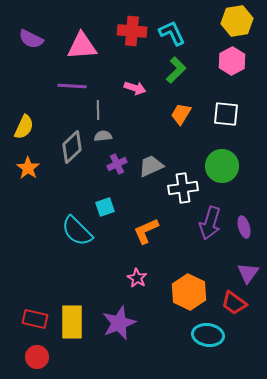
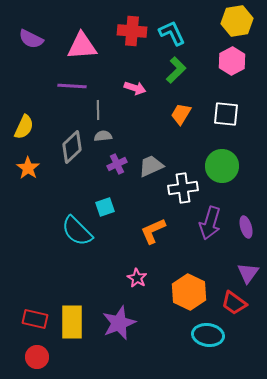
purple ellipse: moved 2 px right
orange L-shape: moved 7 px right
